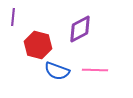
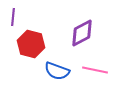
purple diamond: moved 2 px right, 4 px down
red hexagon: moved 7 px left, 1 px up
pink line: rotated 10 degrees clockwise
